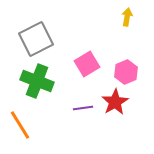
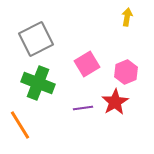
green cross: moved 1 px right, 2 px down
